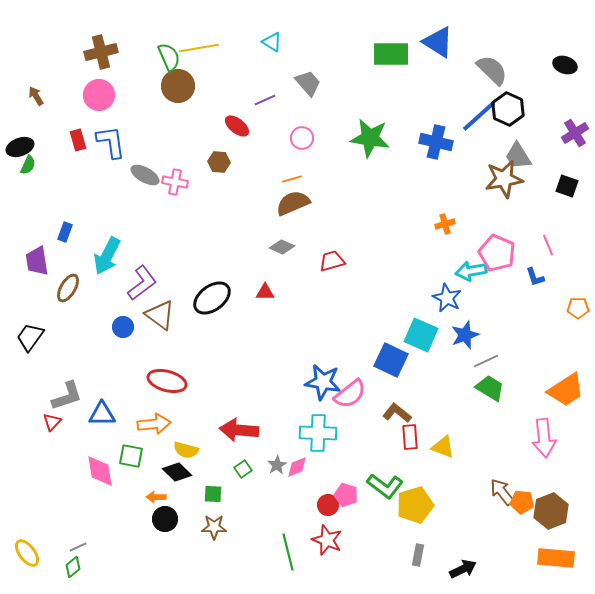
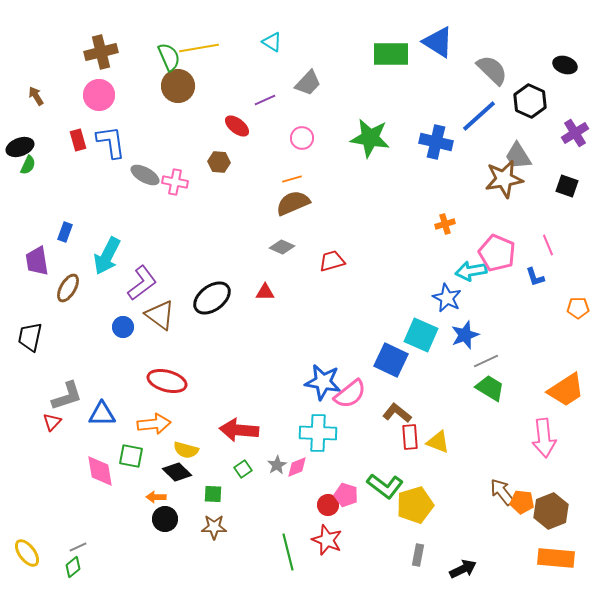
gray trapezoid at (308, 83): rotated 84 degrees clockwise
black hexagon at (508, 109): moved 22 px right, 8 px up
black trapezoid at (30, 337): rotated 24 degrees counterclockwise
yellow triangle at (443, 447): moved 5 px left, 5 px up
